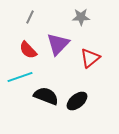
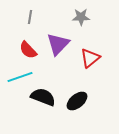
gray line: rotated 16 degrees counterclockwise
black semicircle: moved 3 px left, 1 px down
